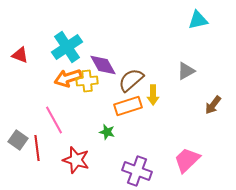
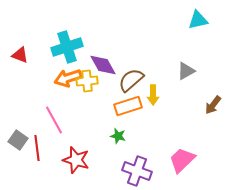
cyan cross: rotated 16 degrees clockwise
green star: moved 11 px right, 4 px down
pink trapezoid: moved 5 px left
